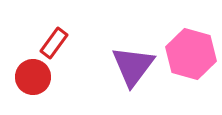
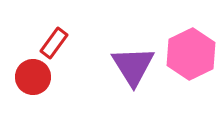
pink hexagon: rotated 18 degrees clockwise
purple triangle: rotated 9 degrees counterclockwise
